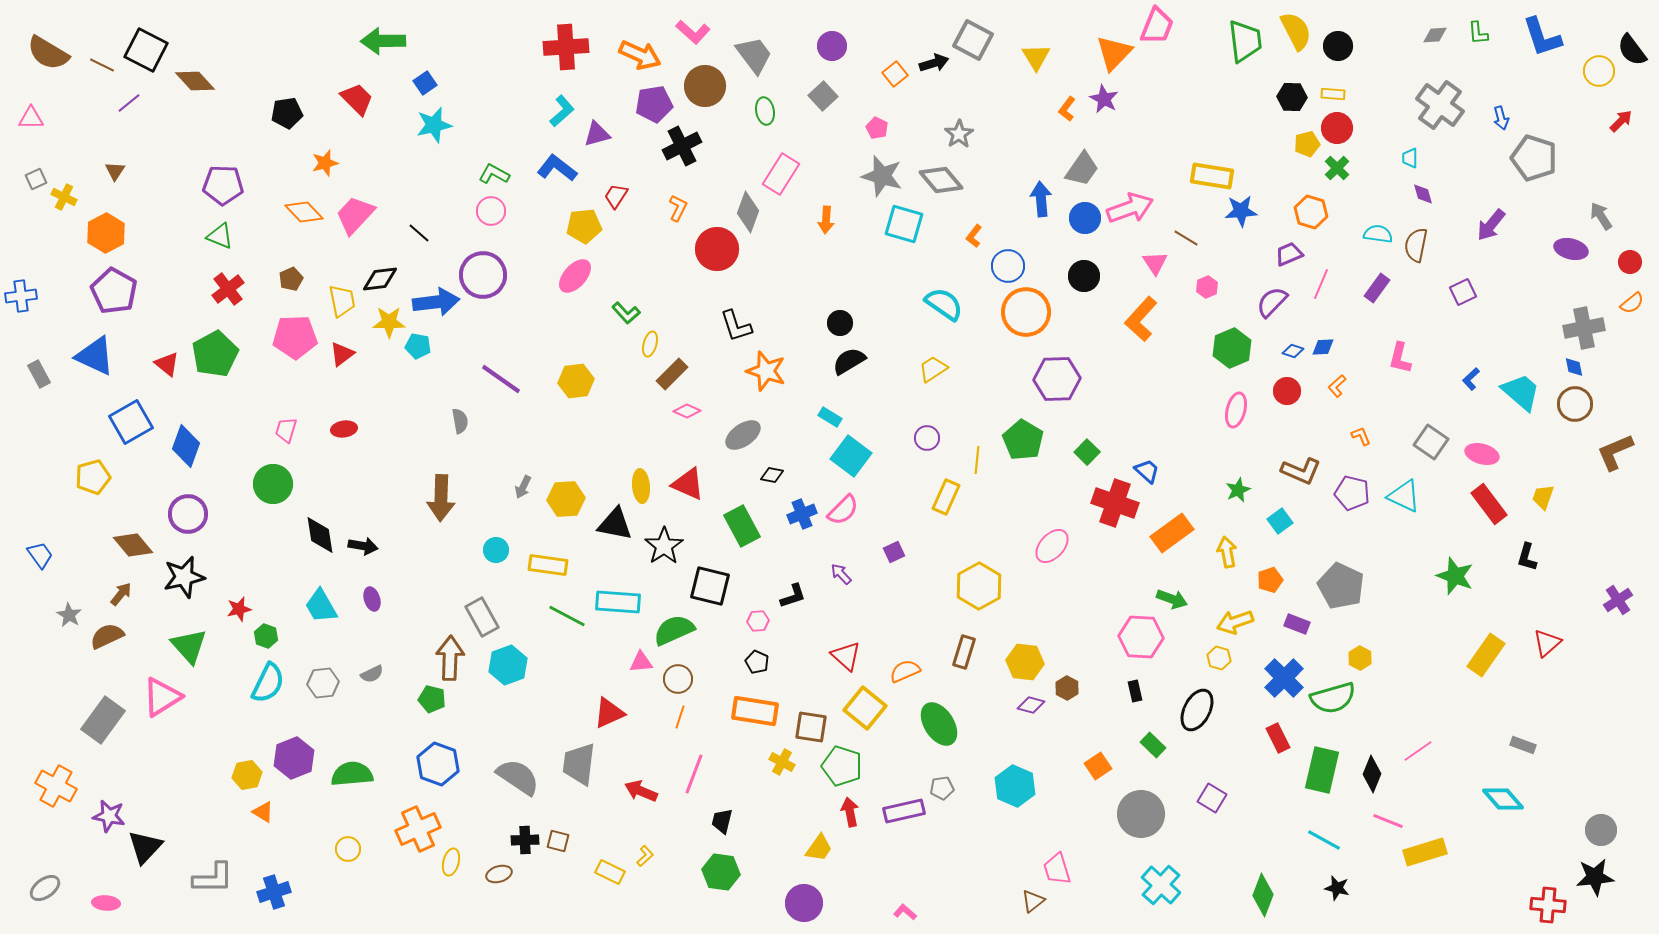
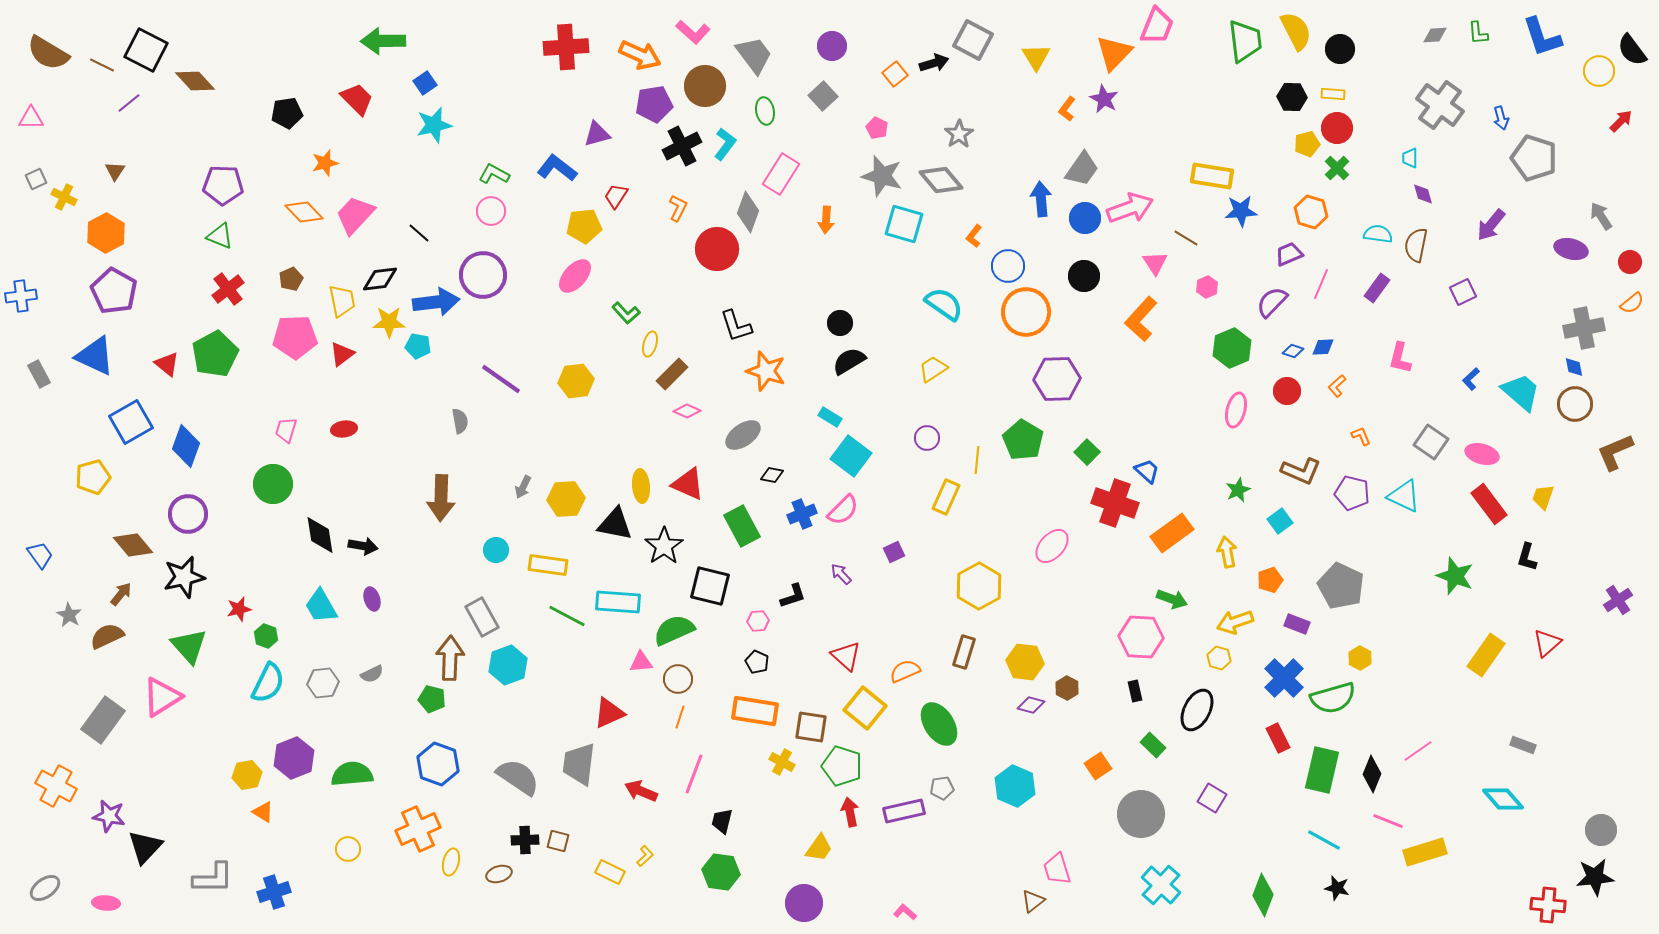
black circle at (1338, 46): moved 2 px right, 3 px down
cyan L-shape at (562, 111): moved 163 px right, 33 px down; rotated 12 degrees counterclockwise
